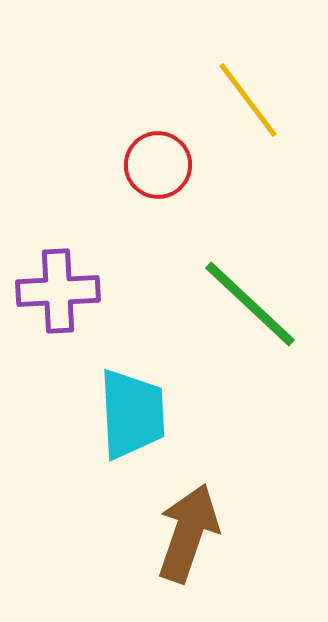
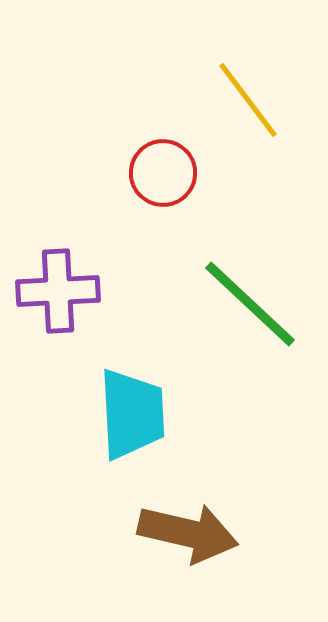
red circle: moved 5 px right, 8 px down
brown arrow: rotated 84 degrees clockwise
